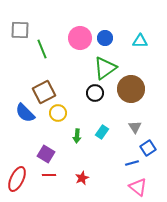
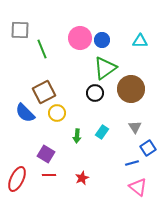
blue circle: moved 3 px left, 2 px down
yellow circle: moved 1 px left
